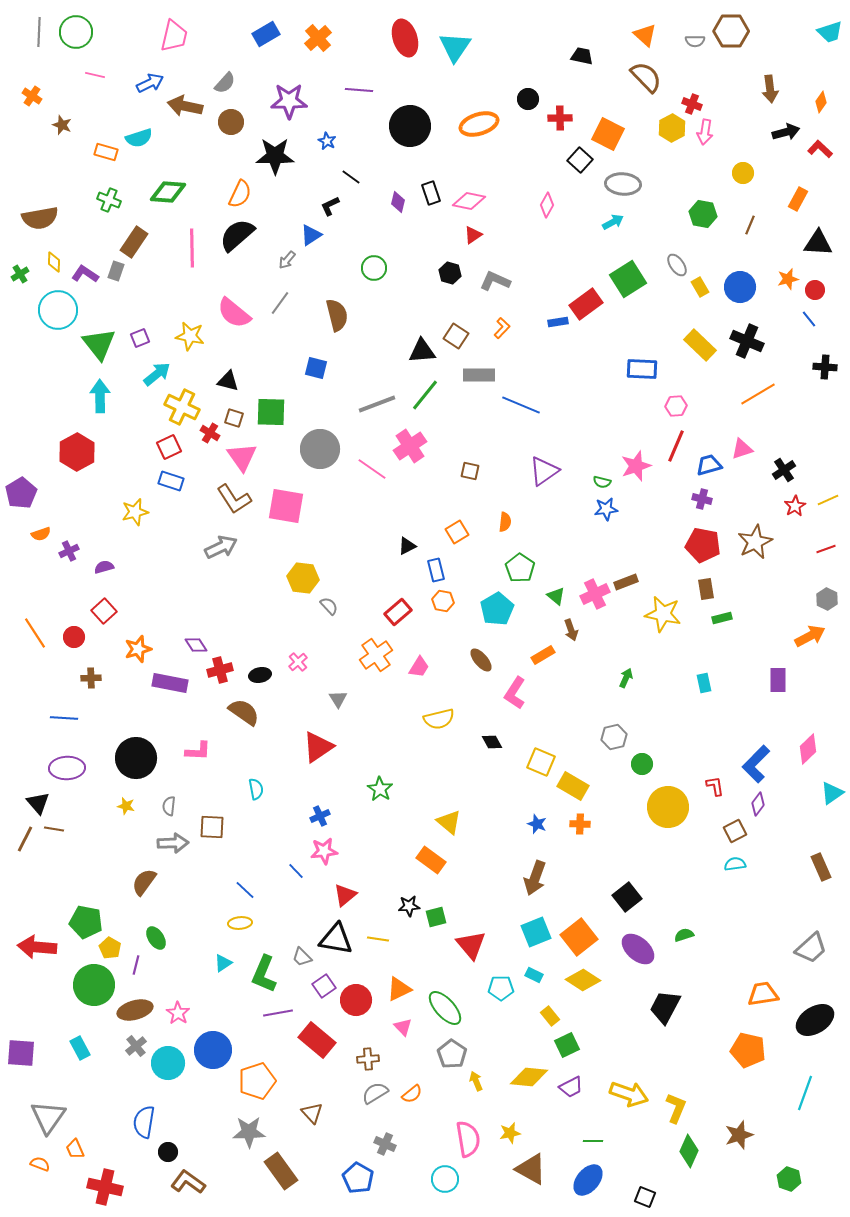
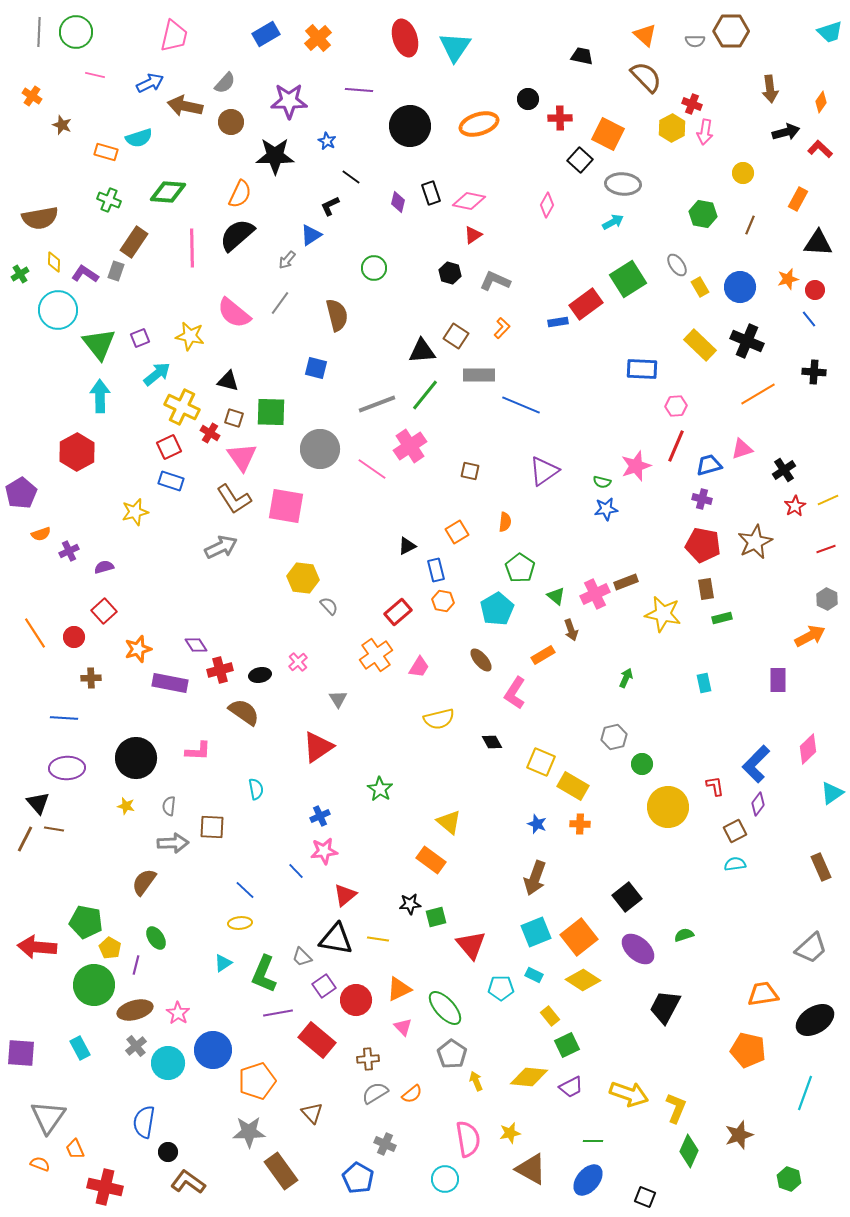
black cross at (825, 367): moved 11 px left, 5 px down
black star at (409, 906): moved 1 px right, 2 px up
